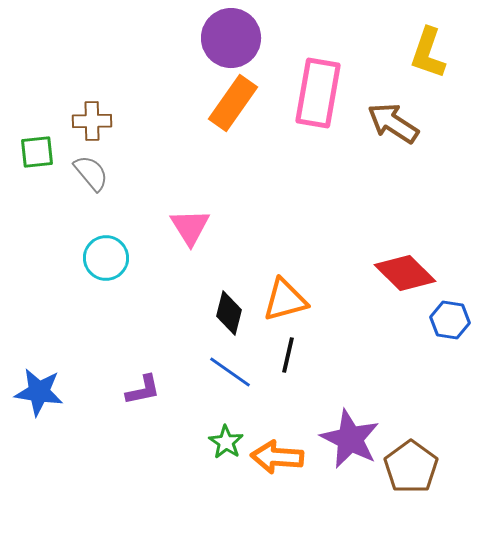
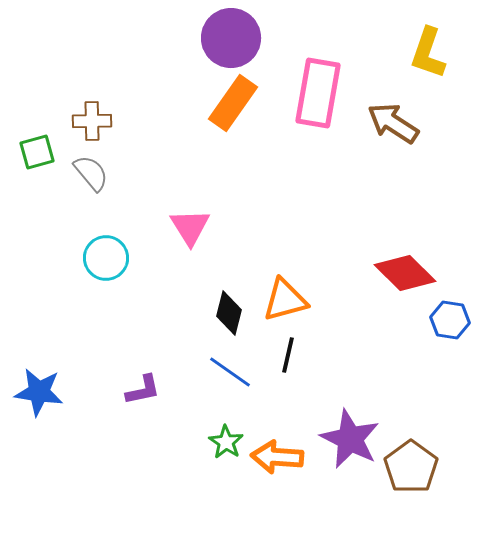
green square: rotated 9 degrees counterclockwise
